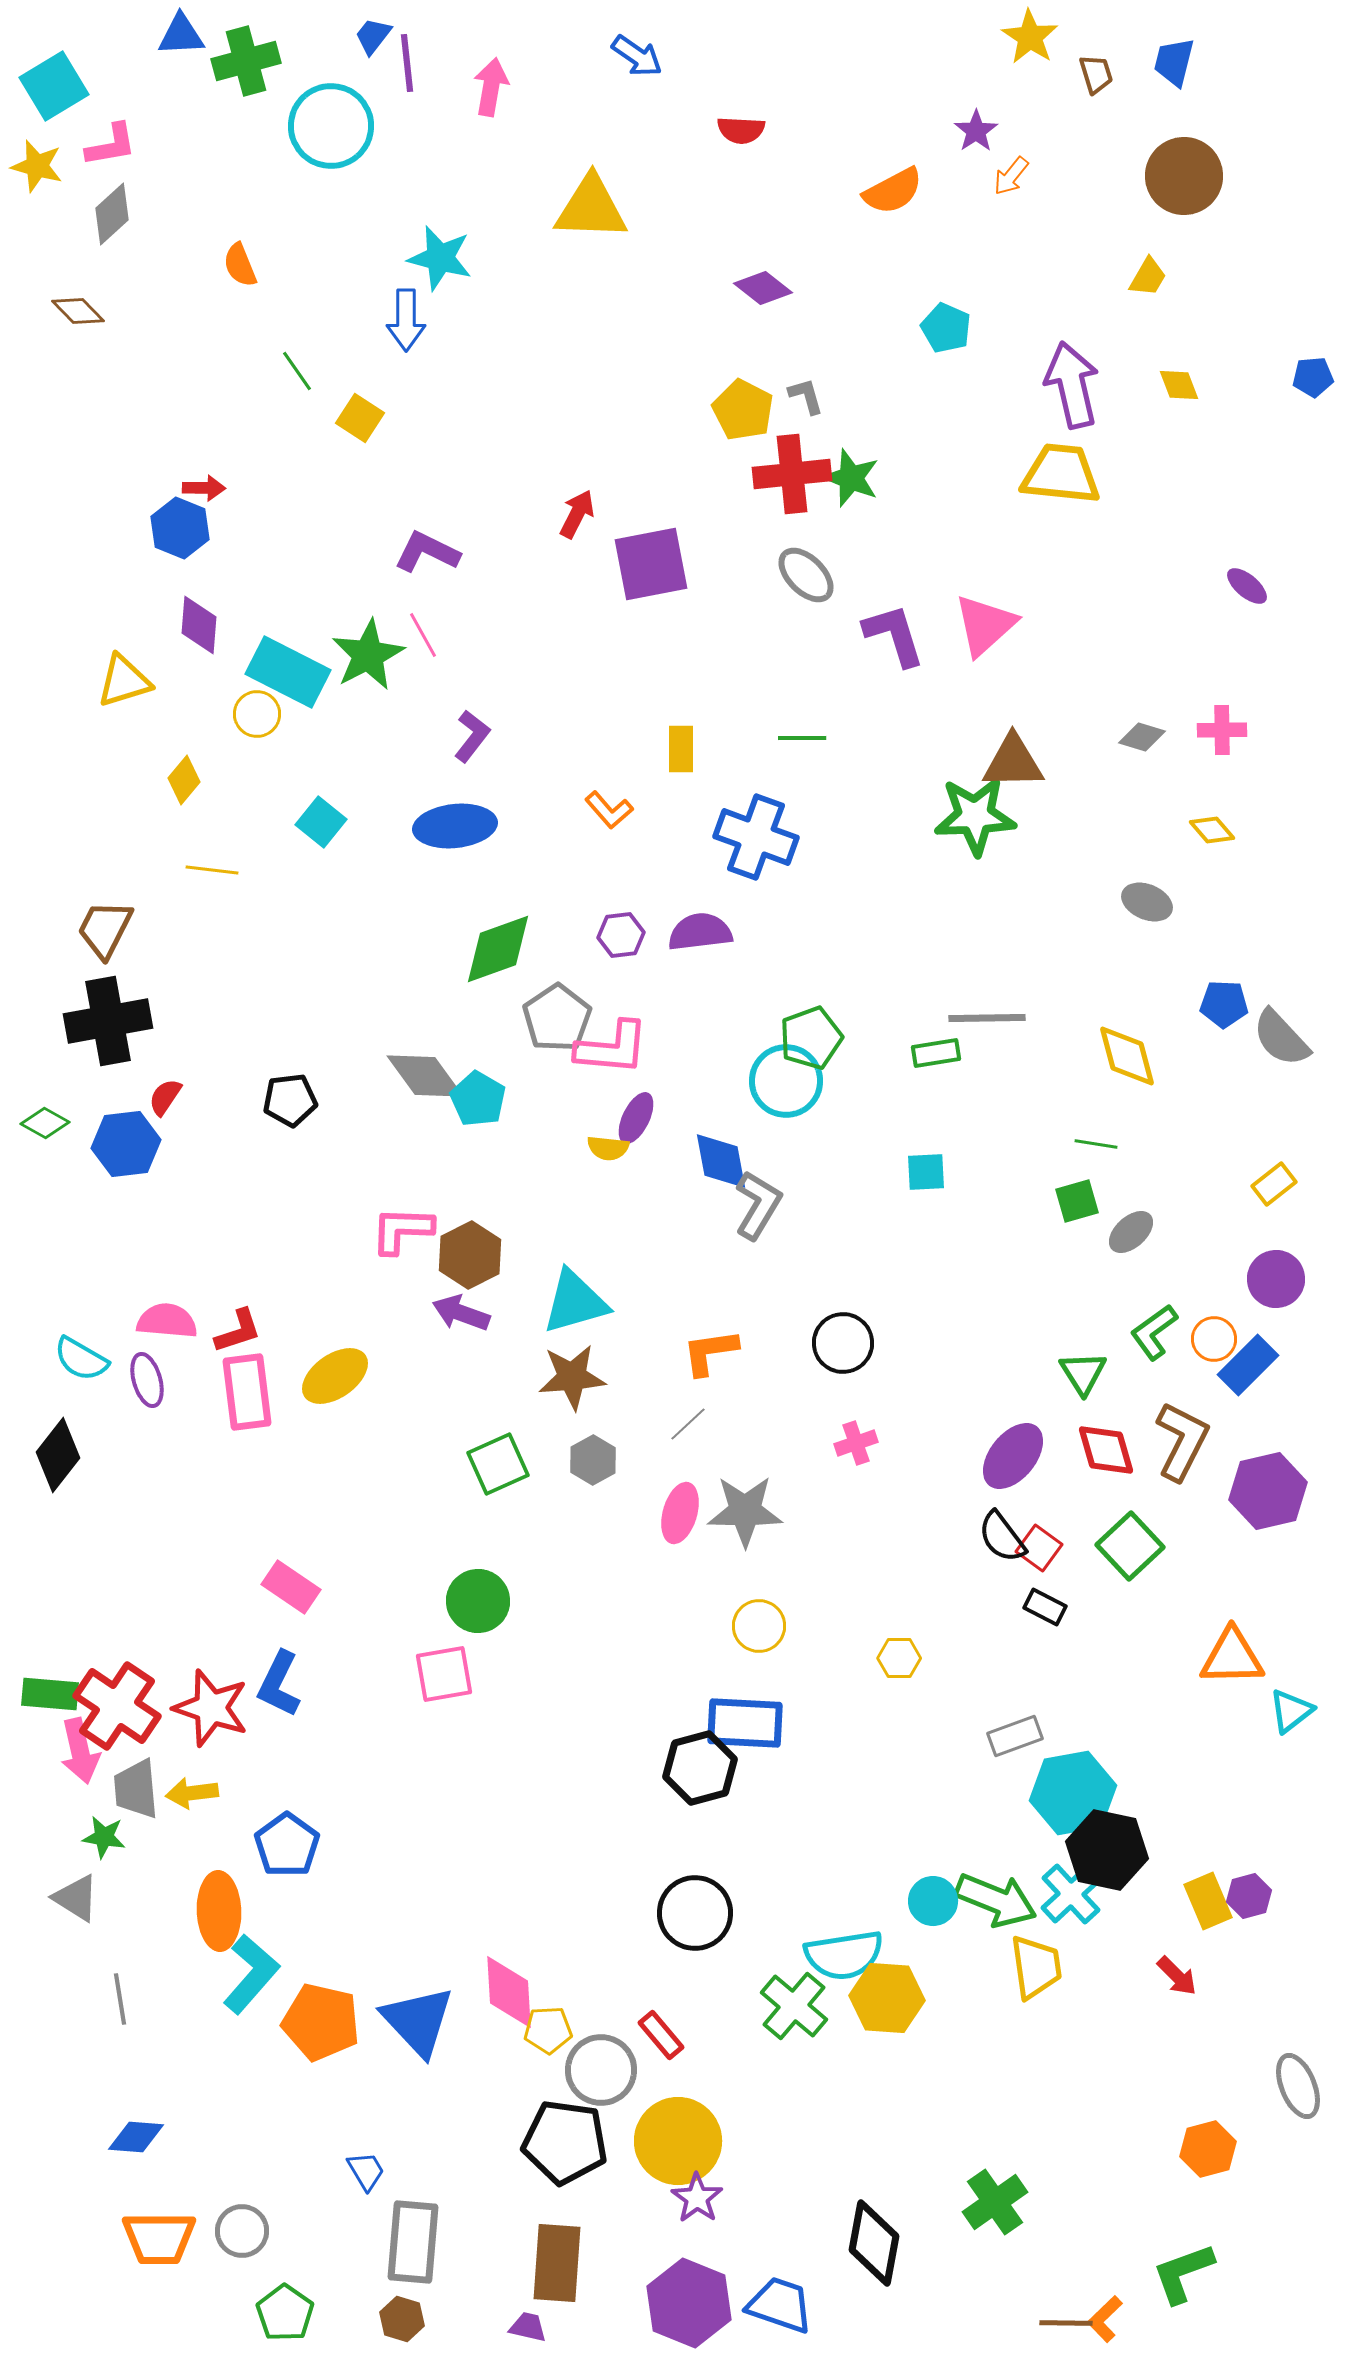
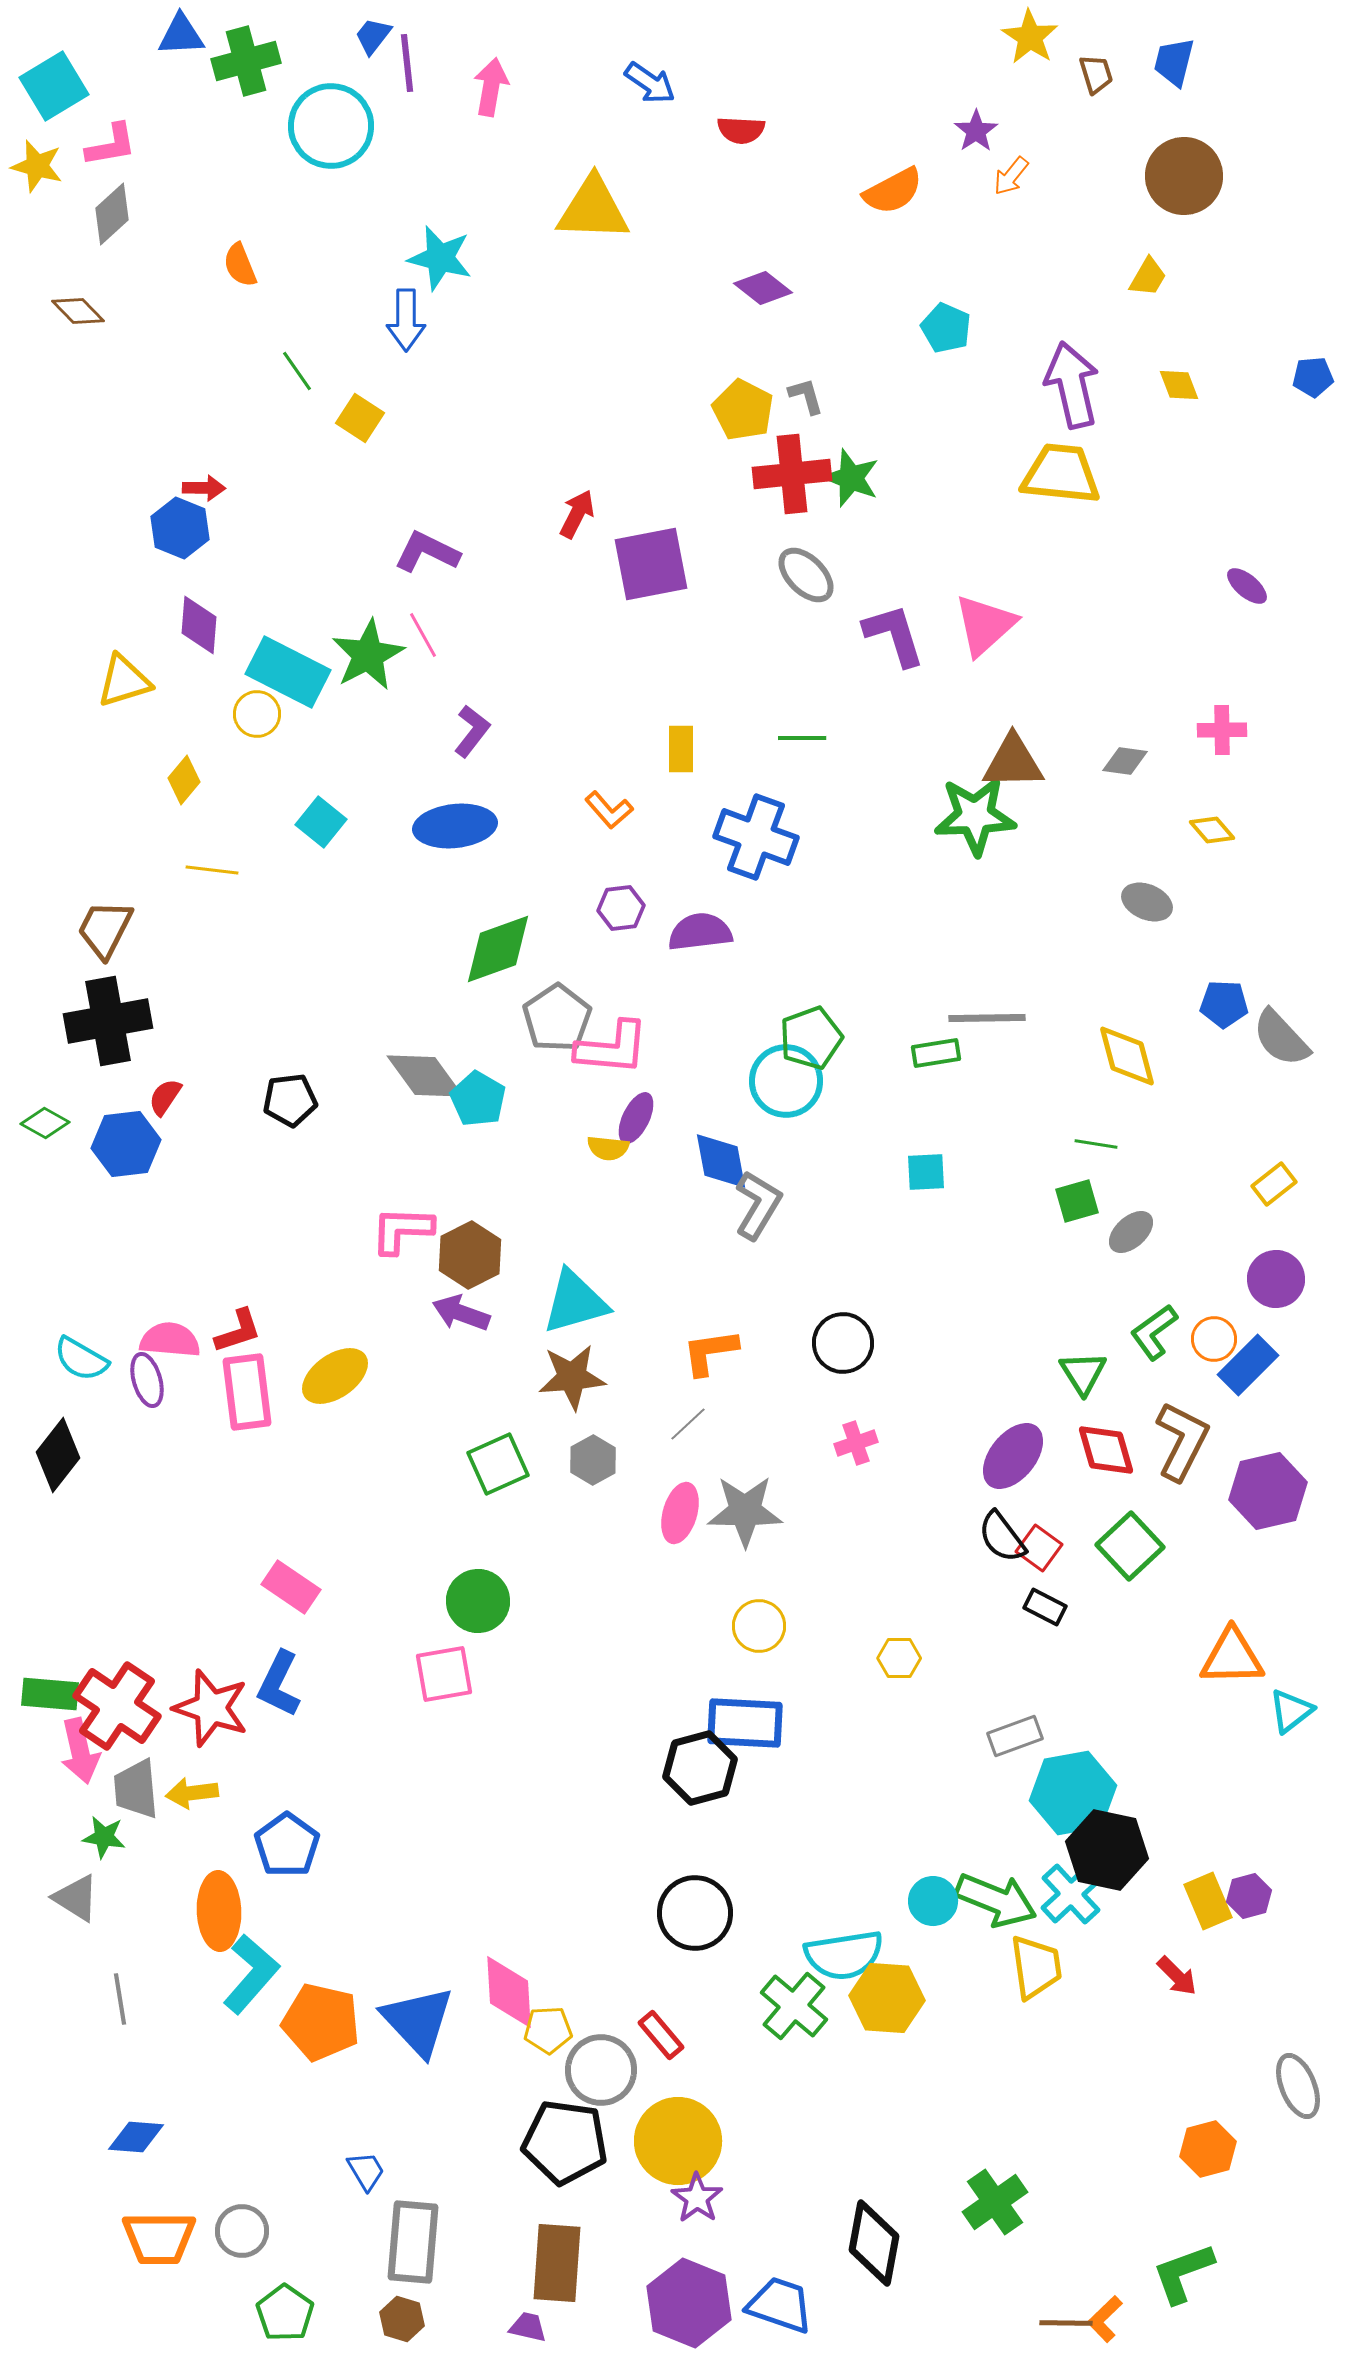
blue arrow at (637, 56): moved 13 px right, 27 px down
yellow triangle at (591, 208): moved 2 px right, 1 px down
purple L-shape at (472, 736): moved 5 px up
gray diamond at (1142, 737): moved 17 px left, 24 px down; rotated 9 degrees counterclockwise
purple hexagon at (621, 935): moved 27 px up
pink semicircle at (167, 1321): moved 3 px right, 19 px down
